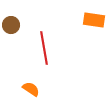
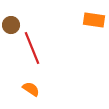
red line: moved 12 px left; rotated 12 degrees counterclockwise
